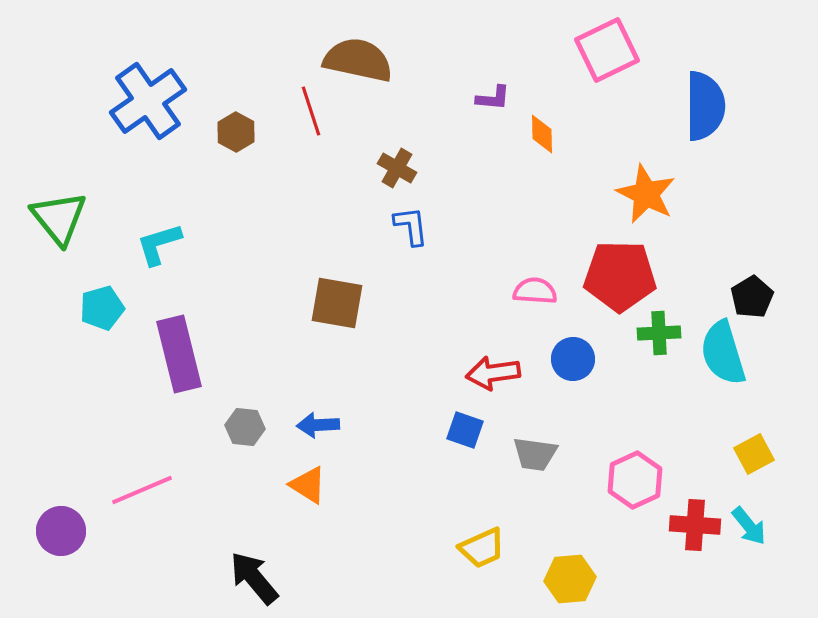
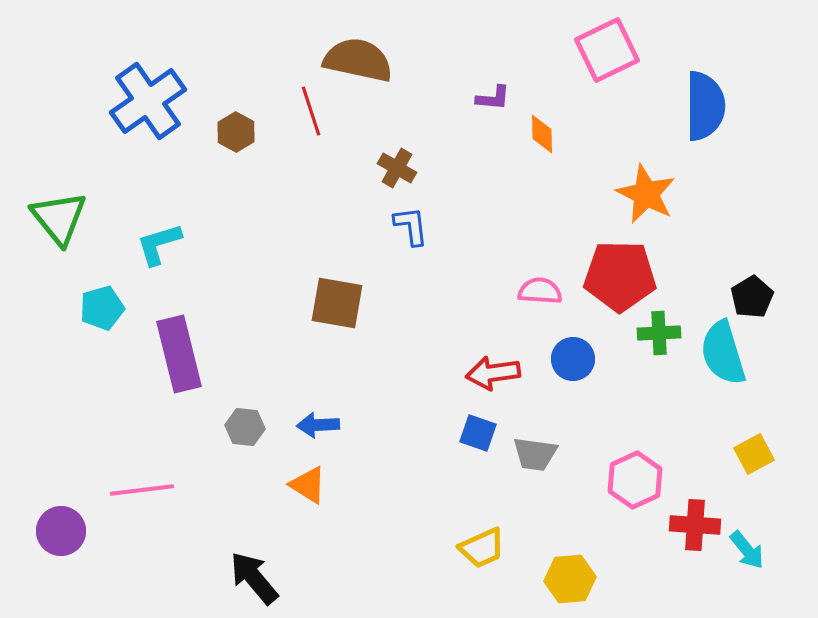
pink semicircle: moved 5 px right
blue square: moved 13 px right, 3 px down
pink line: rotated 16 degrees clockwise
cyan arrow: moved 2 px left, 24 px down
